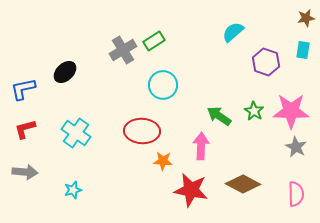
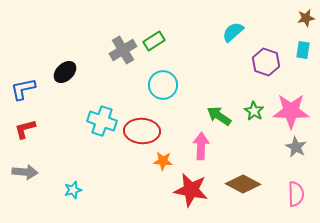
cyan cross: moved 26 px right, 12 px up; rotated 16 degrees counterclockwise
